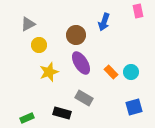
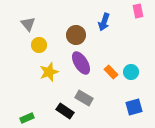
gray triangle: rotated 42 degrees counterclockwise
black rectangle: moved 3 px right, 2 px up; rotated 18 degrees clockwise
